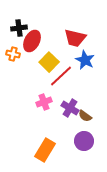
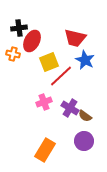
yellow square: rotated 24 degrees clockwise
